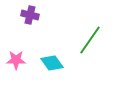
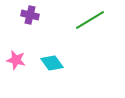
green line: moved 20 px up; rotated 24 degrees clockwise
pink star: rotated 12 degrees clockwise
